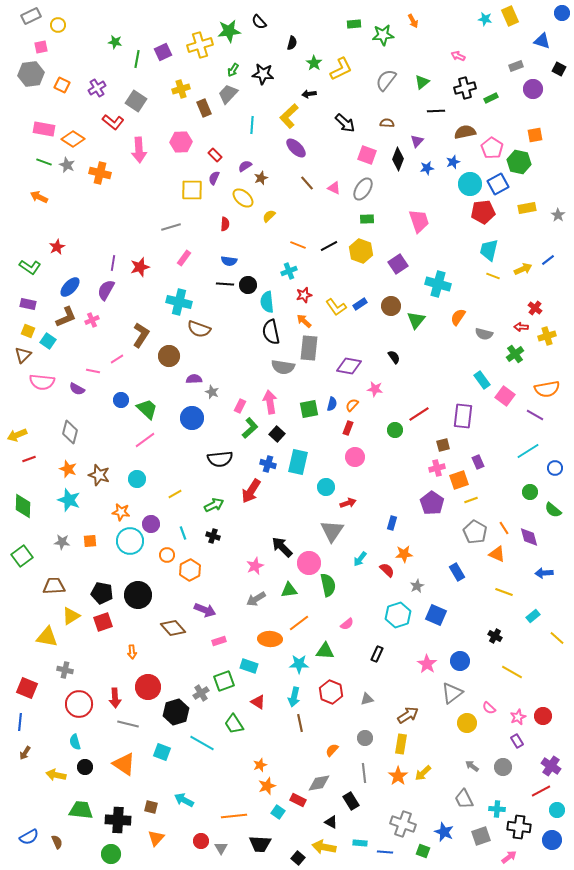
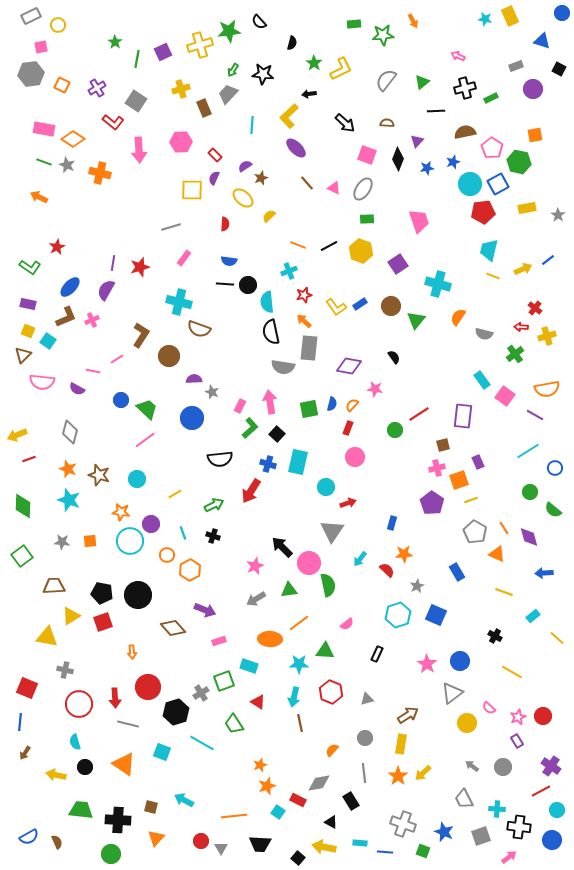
green star at (115, 42): rotated 24 degrees clockwise
